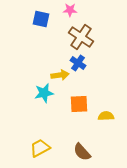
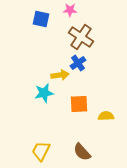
blue cross: rotated 21 degrees clockwise
yellow trapezoid: moved 1 px right, 3 px down; rotated 35 degrees counterclockwise
